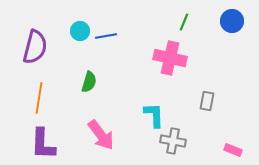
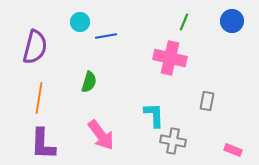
cyan circle: moved 9 px up
